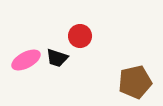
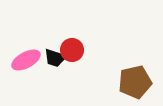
red circle: moved 8 px left, 14 px down
black trapezoid: moved 2 px left
